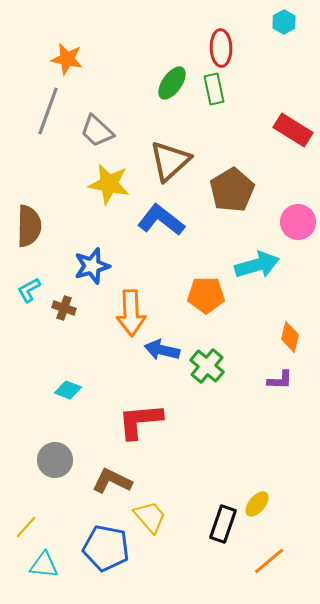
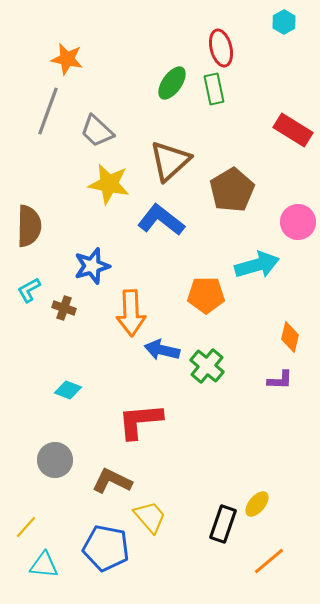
red ellipse: rotated 12 degrees counterclockwise
